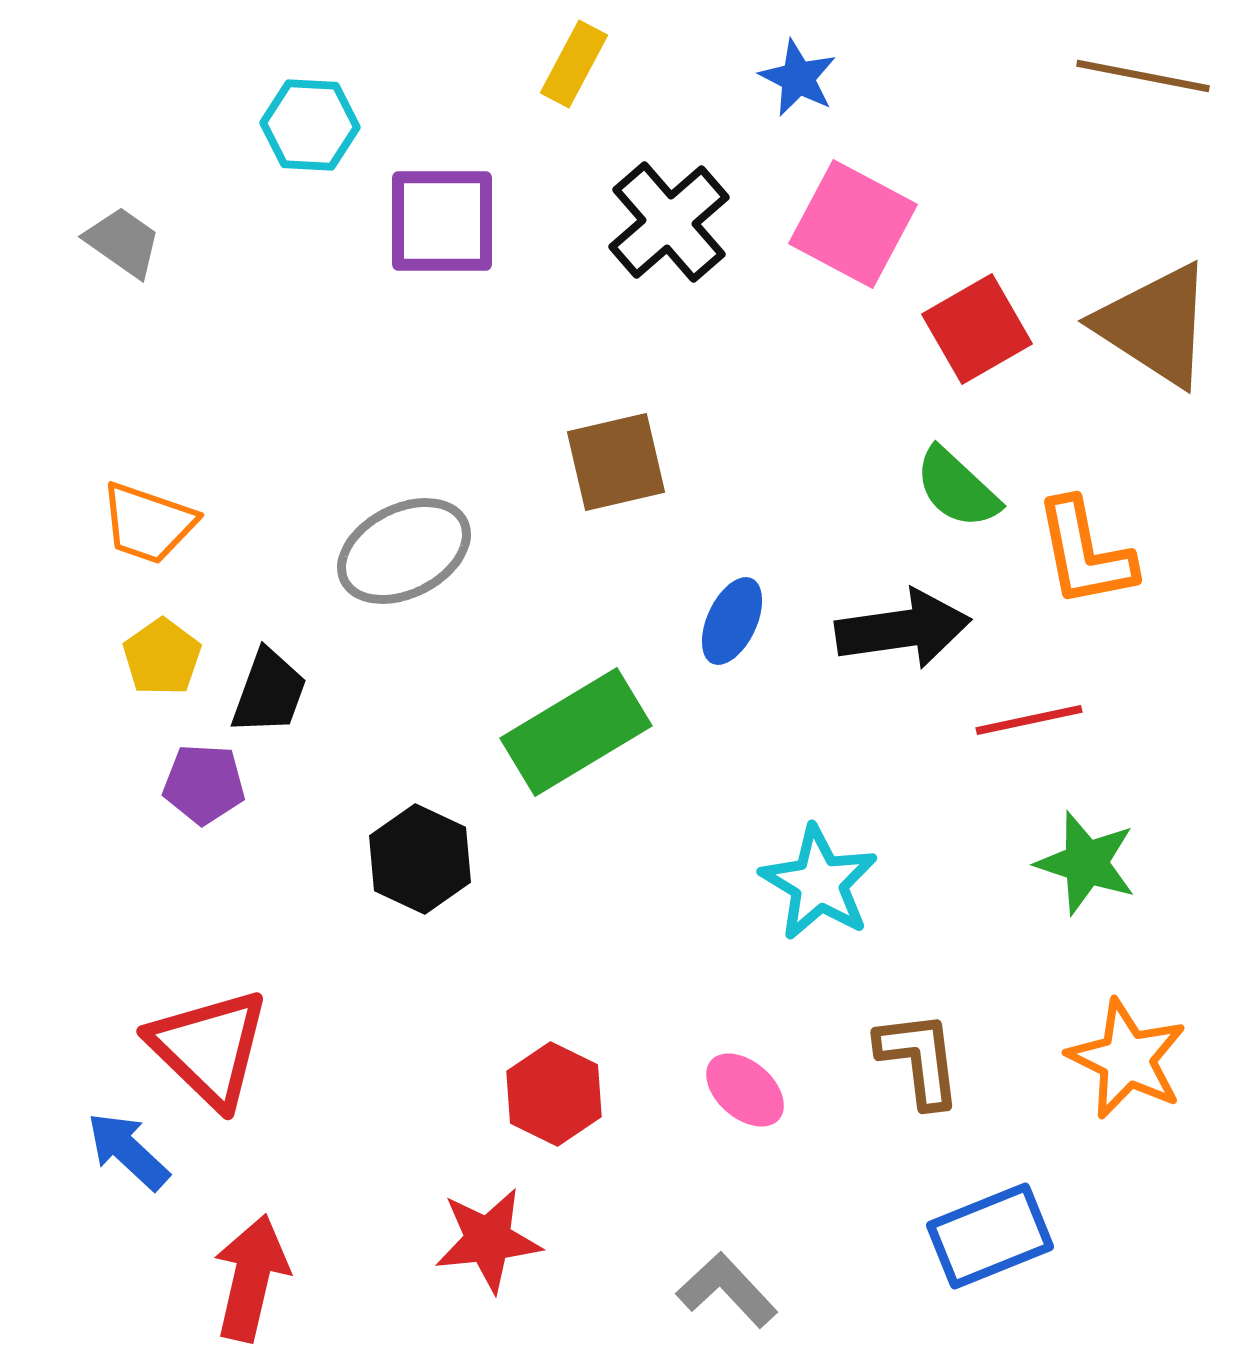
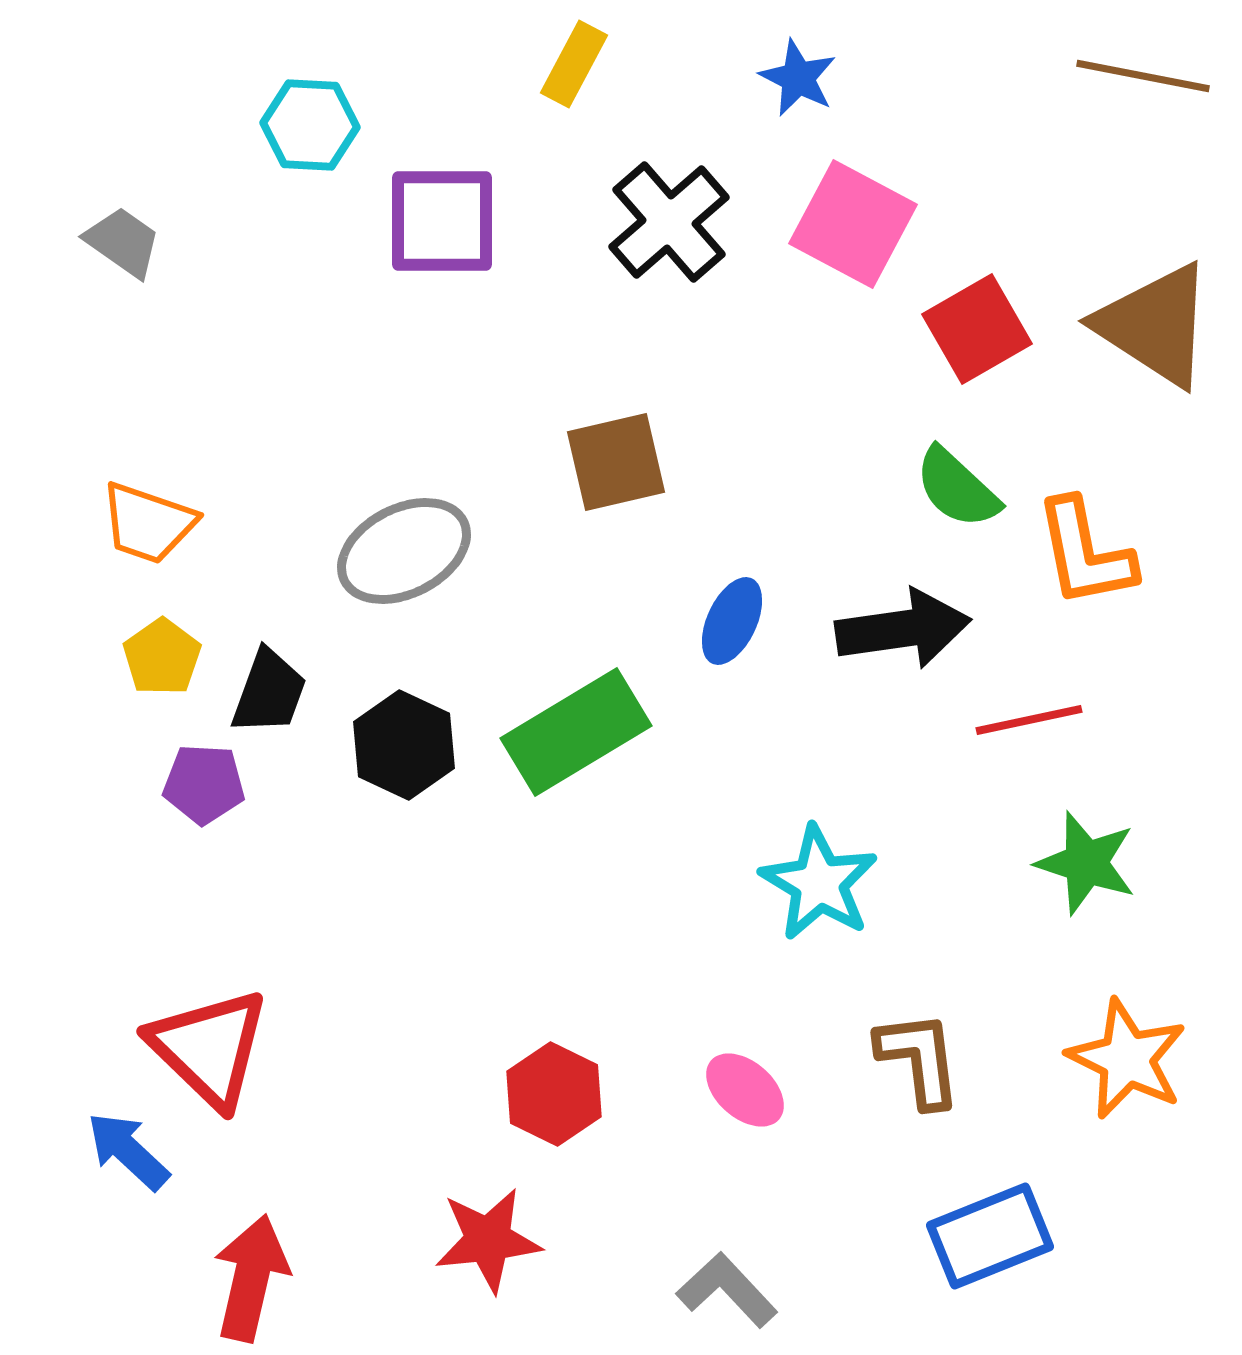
black hexagon: moved 16 px left, 114 px up
